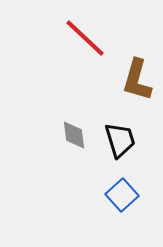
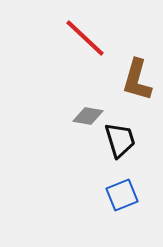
gray diamond: moved 14 px right, 19 px up; rotated 72 degrees counterclockwise
blue square: rotated 20 degrees clockwise
